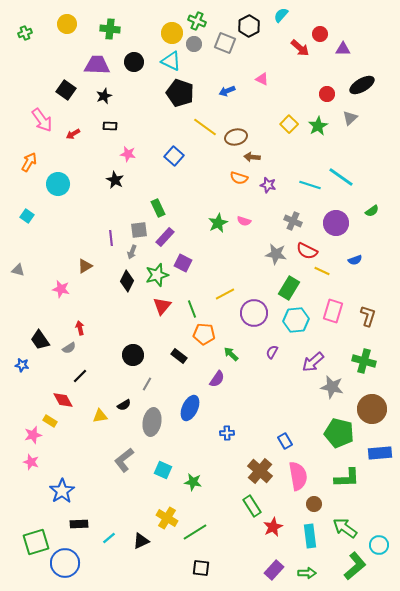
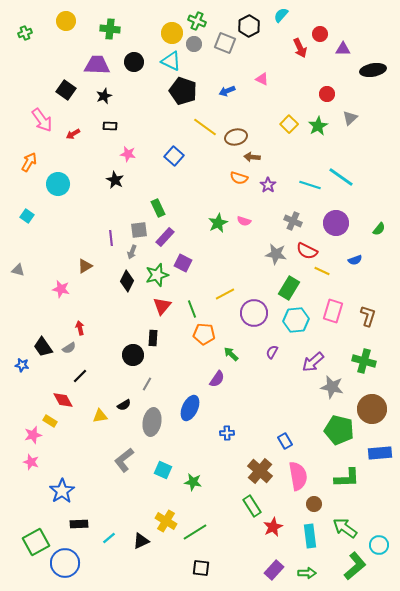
yellow circle at (67, 24): moved 1 px left, 3 px up
red arrow at (300, 48): rotated 24 degrees clockwise
black ellipse at (362, 85): moved 11 px right, 15 px up; rotated 20 degrees clockwise
black pentagon at (180, 93): moved 3 px right, 2 px up
purple star at (268, 185): rotated 21 degrees clockwise
green semicircle at (372, 211): moved 7 px right, 18 px down; rotated 16 degrees counterclockwise
black trapezoid at (40, 340): moved 3 px right, 7 px down
black rectangle at (179, 356): moved 26 px left, 18 px up; rotated 56 degrees clockwise
green pentagon at (339, 433): moved 3 px up
yellow cross at (167, 518): moved 1 px left, 3 px down
green square at (36, 542): rotated 12 degrees counterclockwise
